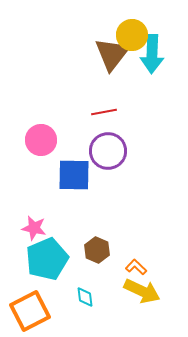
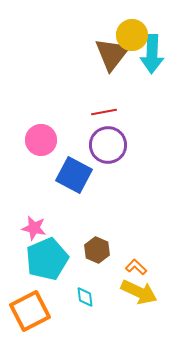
purple circle: moved 6 px up
blue square: rotated 27 degrees clockwise
yellow arrow: moved 3 px left, 1 px down
